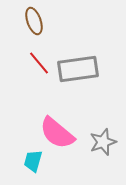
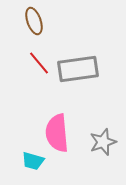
pink semicircle: rotated 45 degrees clockwise
cyan trapezoid: rotated 90 degrees counterclockwise
